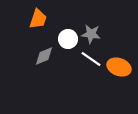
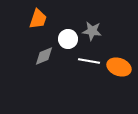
gray star: moved 1 px right, 3 px up
white line: moved 2 px left, 2 px down; rotated 25 degrees counterclockwise
